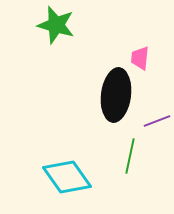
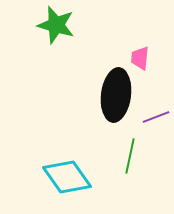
purple line: moved 1 px left, 4 px up
